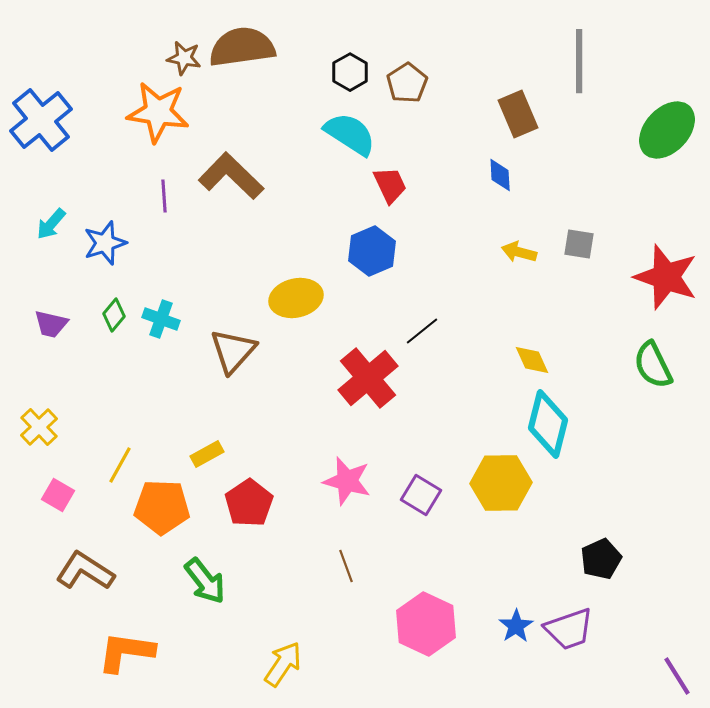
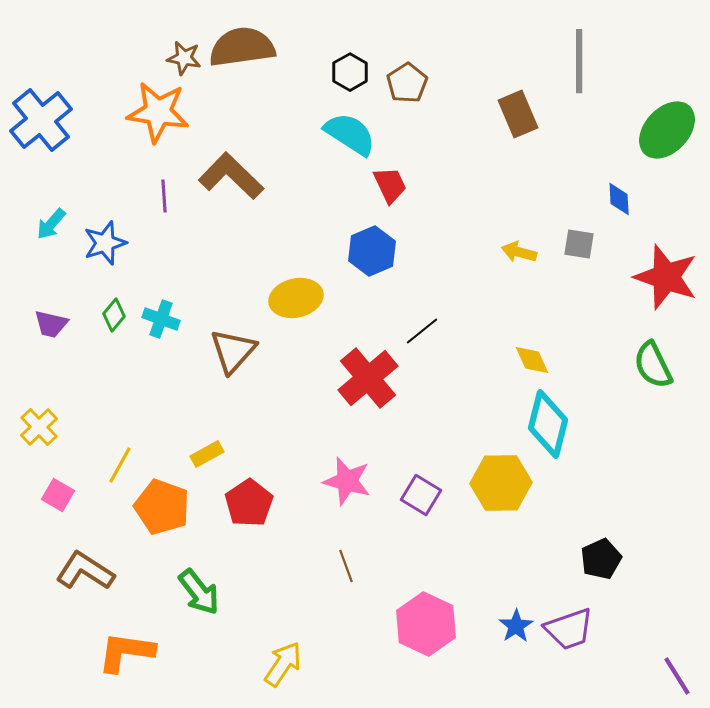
blue diamond at (500, 175): moved 119 px right, 24 px down
orange pentagon at (162, 507): rotated 18 degrees clockwise
green arrow at (205, 581): moved 6 px left, 11 px down
